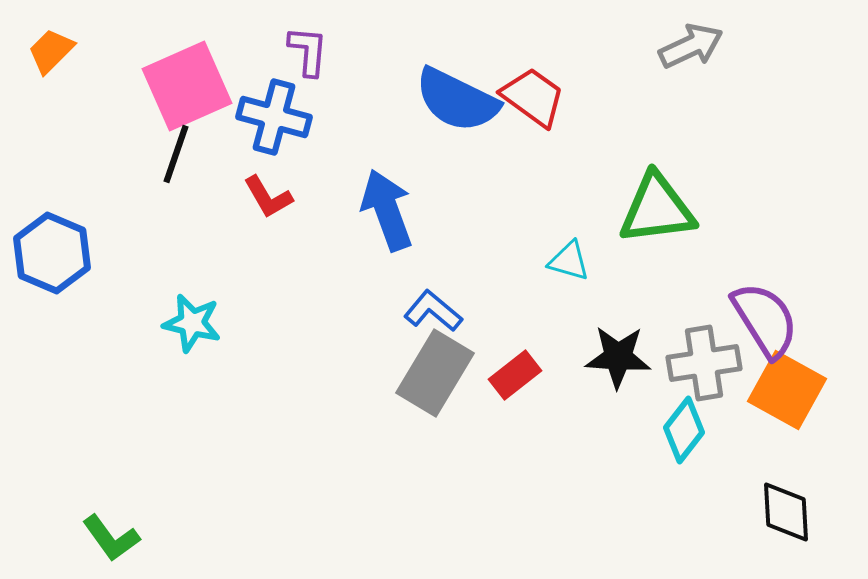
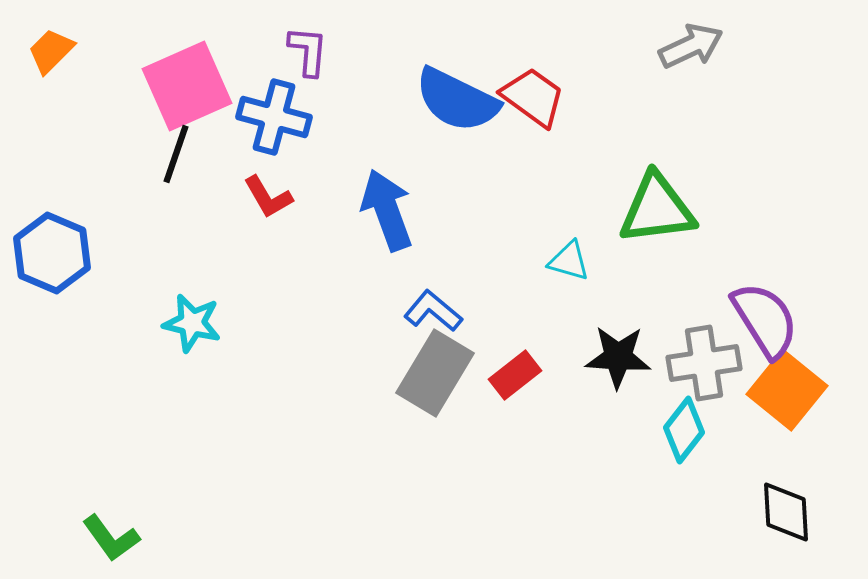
orange square: rotated 10 degrees clockwise
